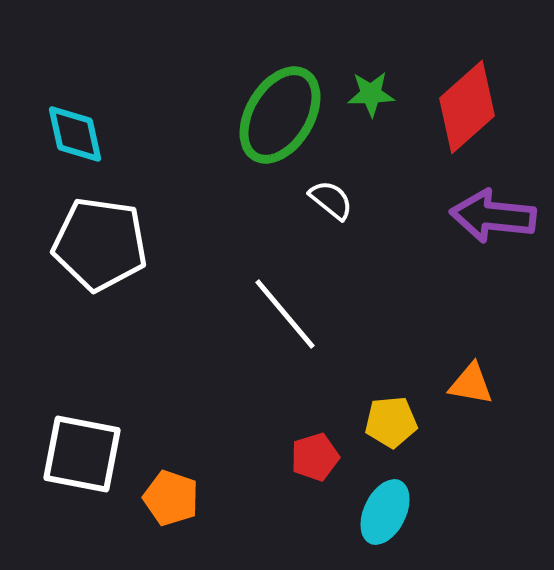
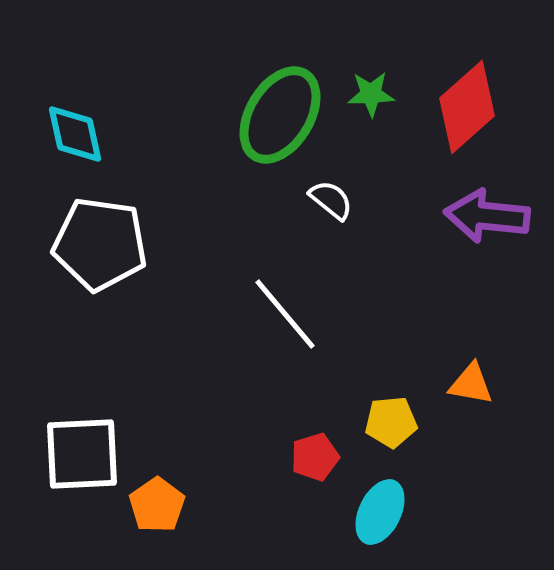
purple arrow: moved 6 px left
white square: rotated 14 degrees counterclockwise
orange pentagon: moved 14 px left, 7 px down; rotated 18 degrees clockwise
cyan ellipse: moved 5 px left
